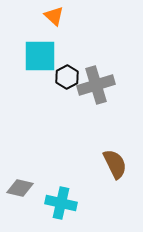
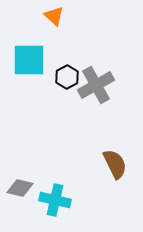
cyan square: moved 11 px left, 4 px down
gray cross: rotated 12 degrees counterclockwise
cyan cross: moved 6 px left, 3 px up
